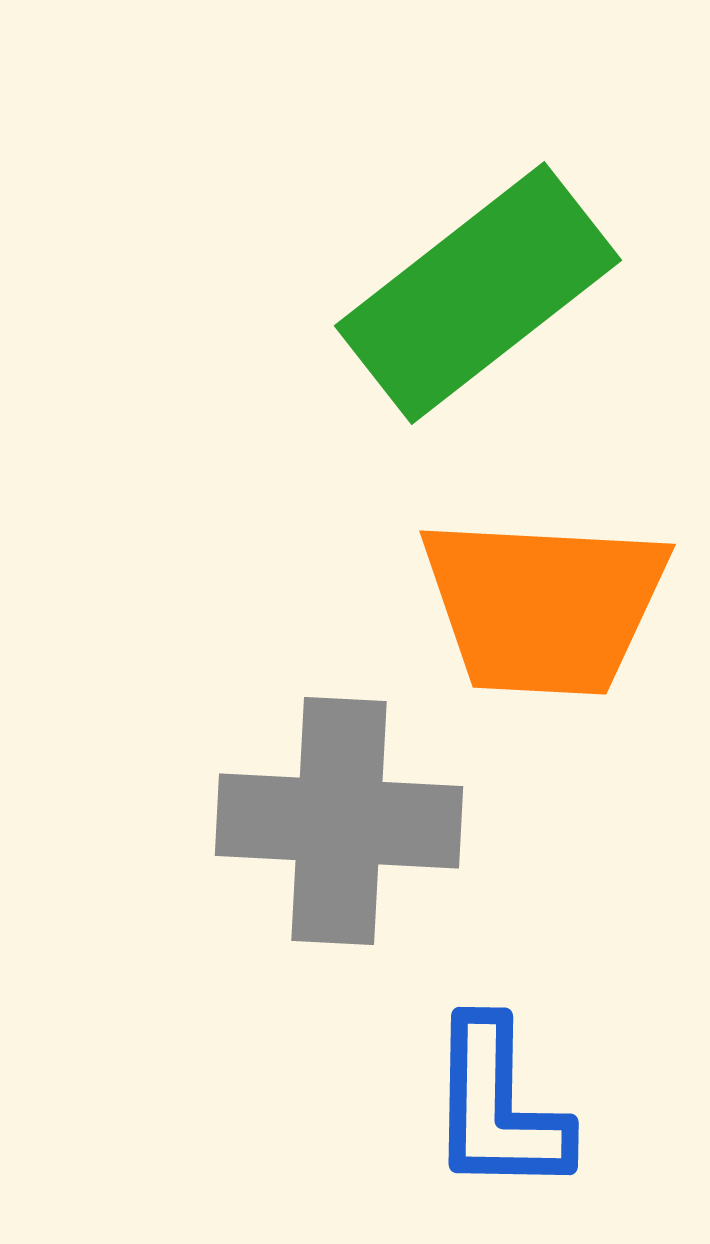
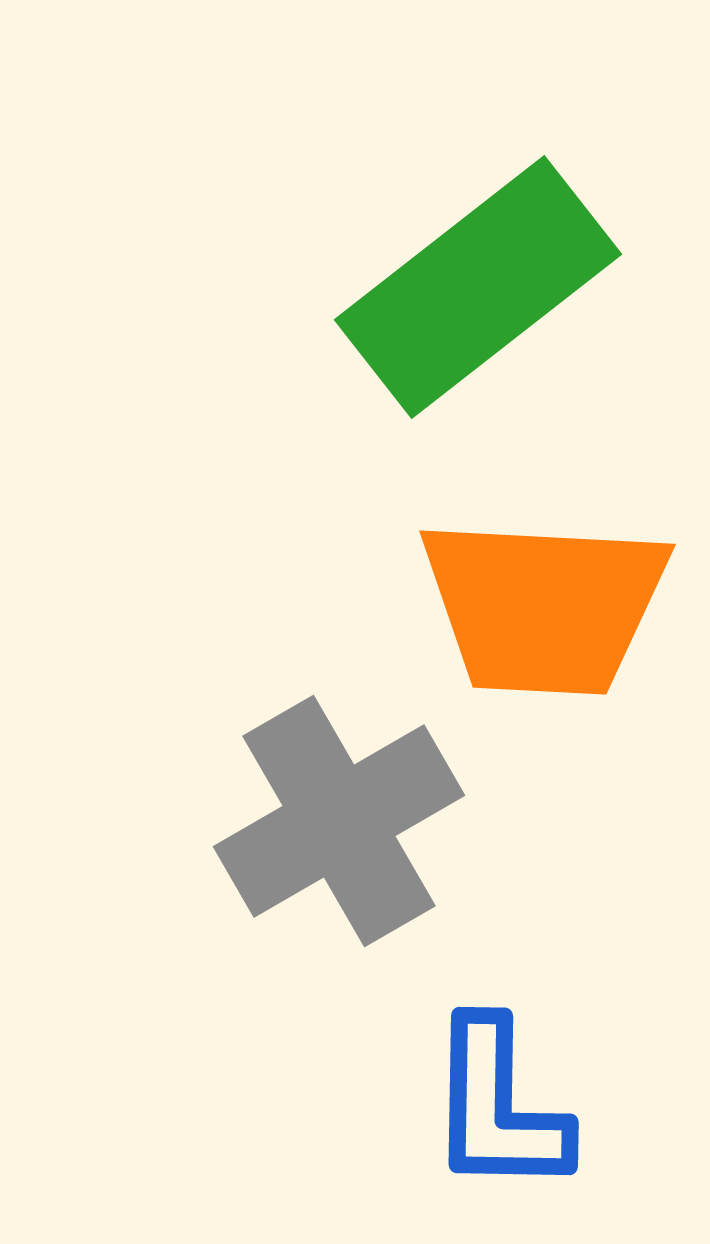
green rectangle: moved 6 px up
gray cross: rotated 33 degrees counterclockwise
